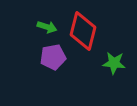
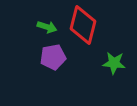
red diamond: moved 6 px up
